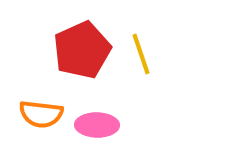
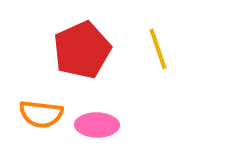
yellow line: moved 17 px right, 5 px up
